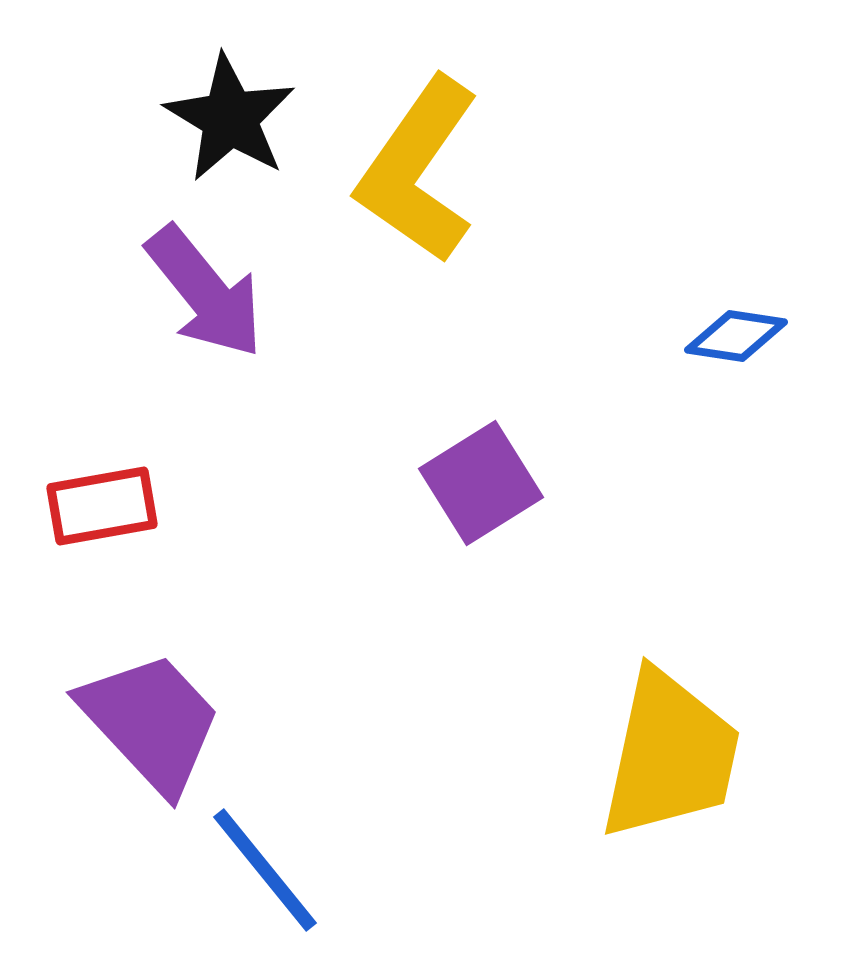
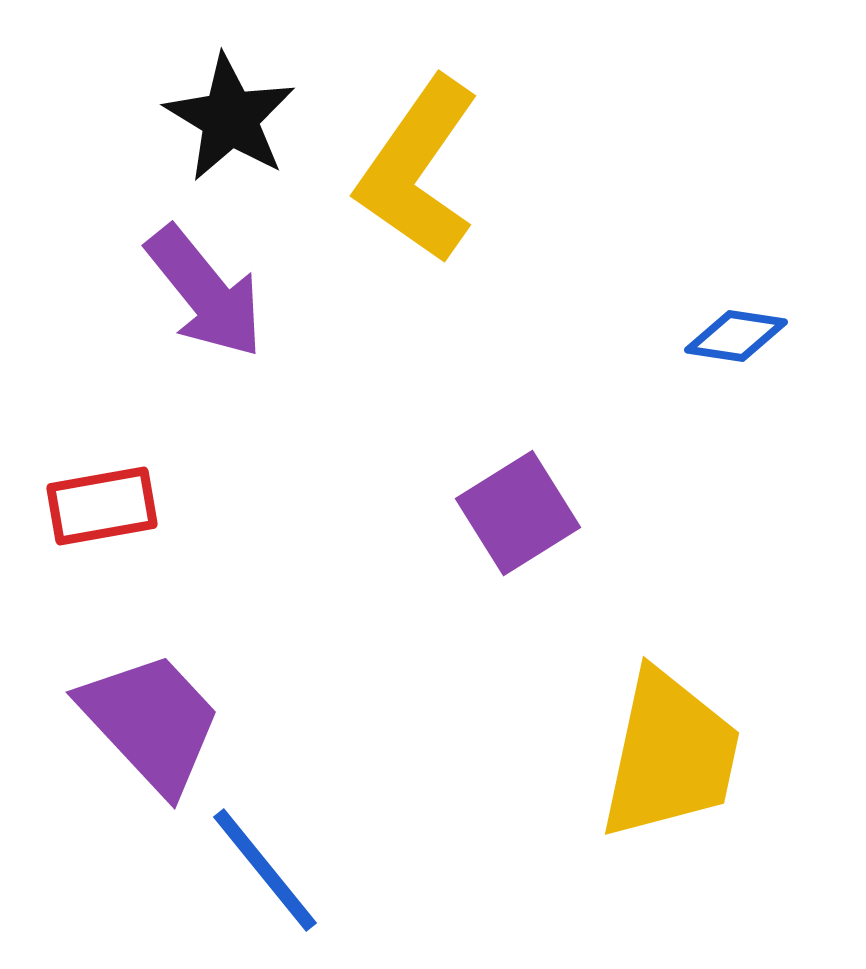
purple square: moved 37 px right, 30 px down
